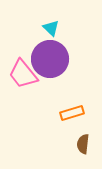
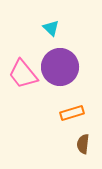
purple circle: moved 10 px right, 8 px down
